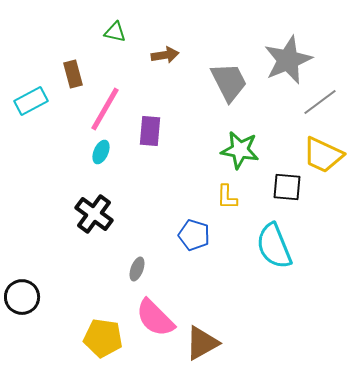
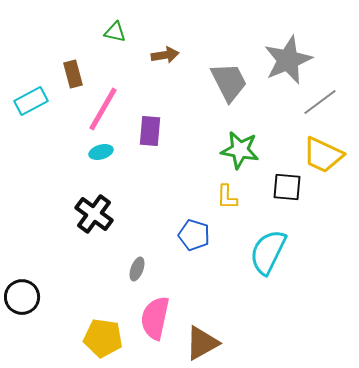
pink line: moved 2 px left
cyan ellipse: rotated 50 degrees clockwise
cyan semicircle: moved 6 px left, 6 px down; rotated 48 degrees clockwise
pink semicircle: rotated 57 degrees clockwise
